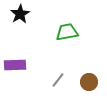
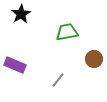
black star: moved 1 px right
purple rectangle: rotated 25 degrees clockwise
brown circle: moved 5 px right, 23 px up
